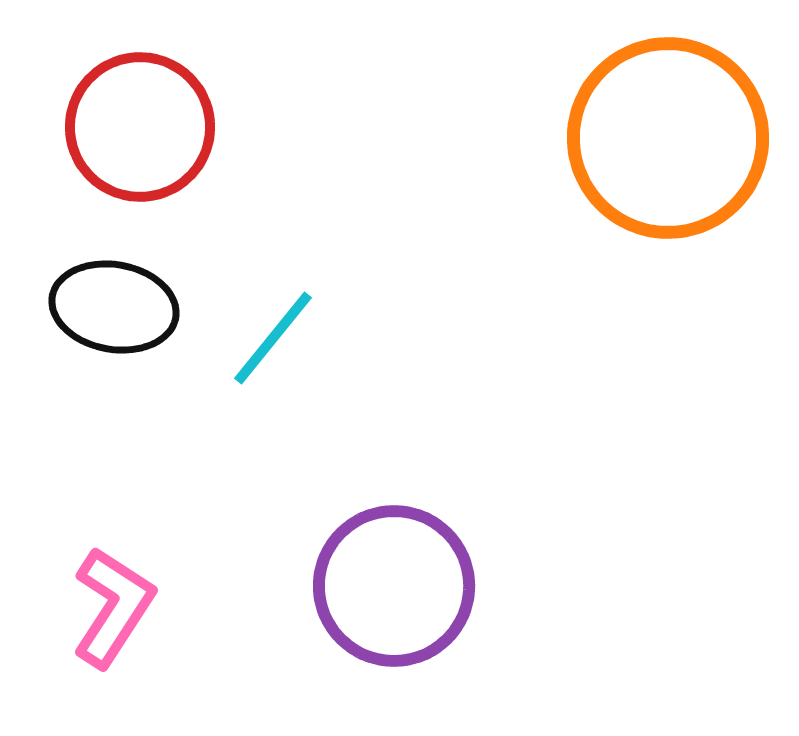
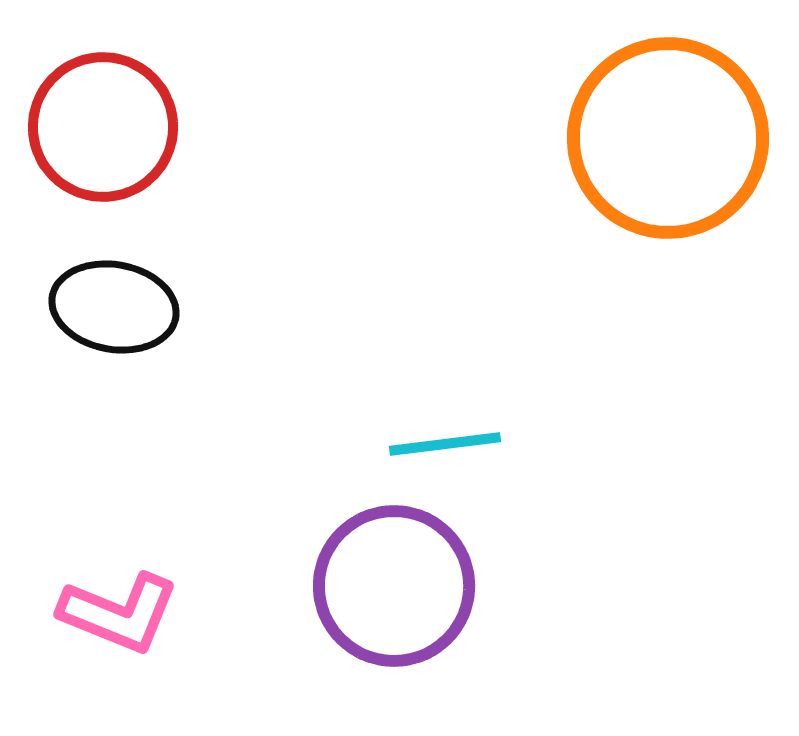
red circle: moved 37 px left
cyan line: moved 172 px right, 106 px down; rotated 44 degrees clockwise
pink L-shape: moved 6 px right, 6 px down; rotated 79 degrees clockwise
